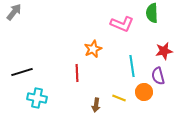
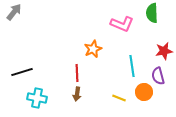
brown arrow: moved 19 px left, 11 px up
